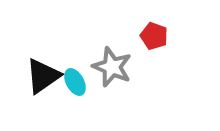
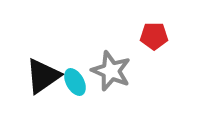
red pentagon: rotated 20 degrees counterclockwise
gray star: moved 1 px left, 4 px down
